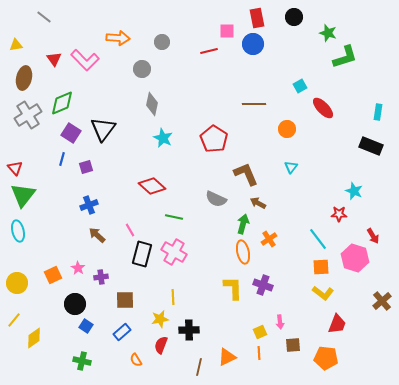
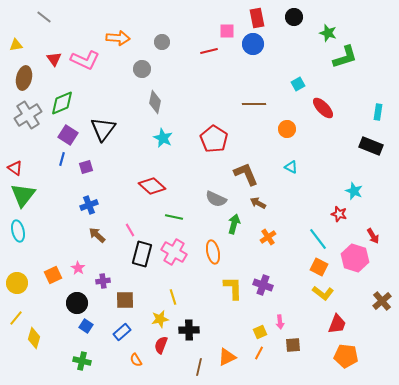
pink L-shape at (85, 60): rotated 20 degrees counterclockwise
cyan square at (300, 86): moved 2 px left, 2 px up
gray diamond at (152, 104): moved 3 px right, 2 px up
purple square at (71, 133): moved 3 px left, 2 px down
cyan triangle at (291, 167): rotated 40 degrees counterclockwise
red triangle at (15, 168): rotated 14 degrees counterclockwise
red star at (339, 214): rotated 14 degrees clockwise
green arrow at (243, 224): moved 9 px left
orange cross at (269, 239): moved 1 px left, 2 px up
orange ellipse at (243, 252): moved 30 px left
orange square at (321, 267): moved 2 px left; rotated 30 degrees clockwise
purple cross at (101, 277): moved 2 px right, 4 px down
yellow line at (173, 297): rotated 14 degrees counterclockwise
black circle at (75, 304): moved 2 px right, 1 px up
yellow line at (14, 320): moved 2 px right, 2 px up
yellow diamond at (34, 338): rotated 40 degrees counterclockwise
orange line at (259, 353): rotated 32 degrees clockwise
orange pentagon at (326, 358): moved 20 px right, 2 px up
